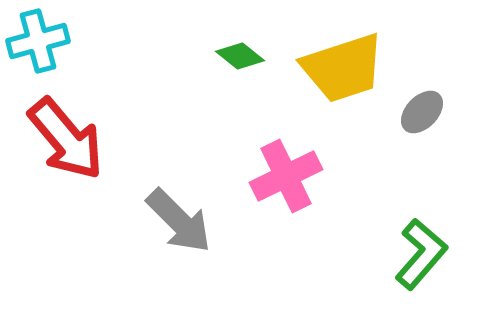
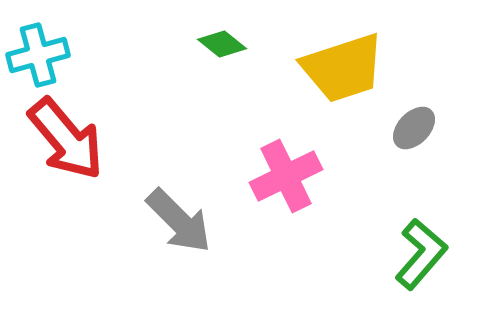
cyan cross: moved 14 px down
green diamond: moved 18 px left, 12 px up
gray ellipse: moved 8 px left, 16 px down
